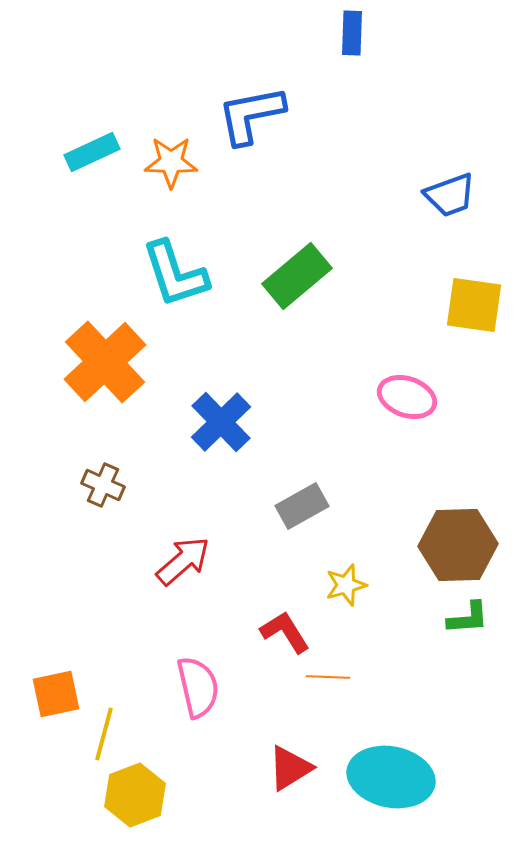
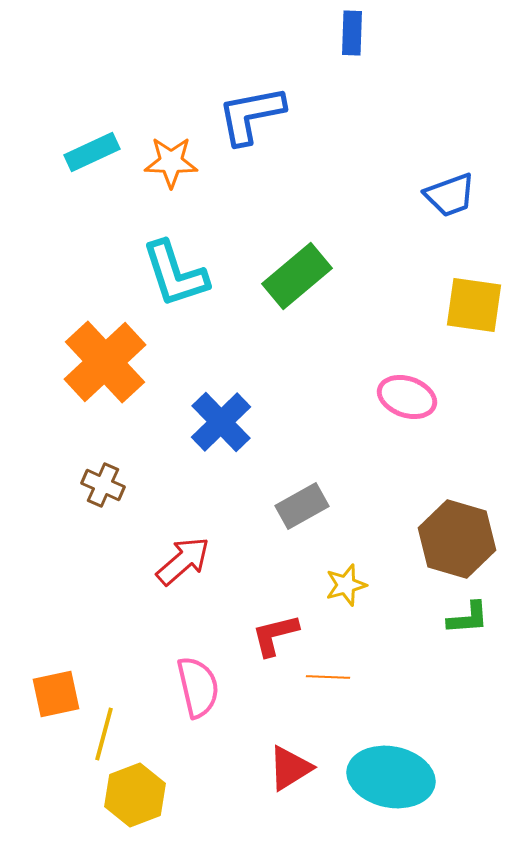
brown hexagon: moved 1 px left, 6 px up; rotated 18 degrees clockwise
red L-shape: moved 10 px left, 3 px down; rotated 72 degrees counterclockwise
